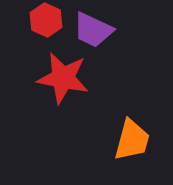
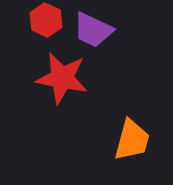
red star: moved 1 px left
